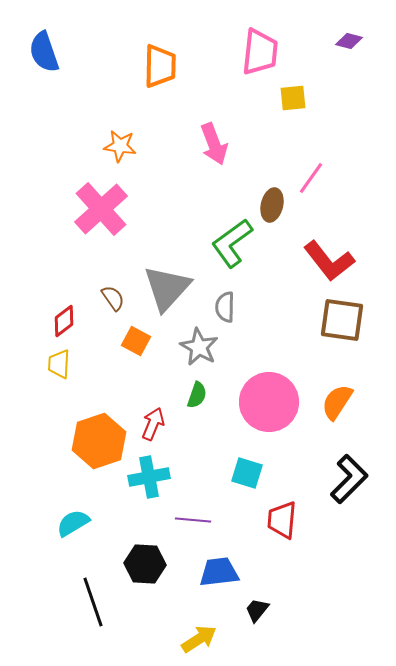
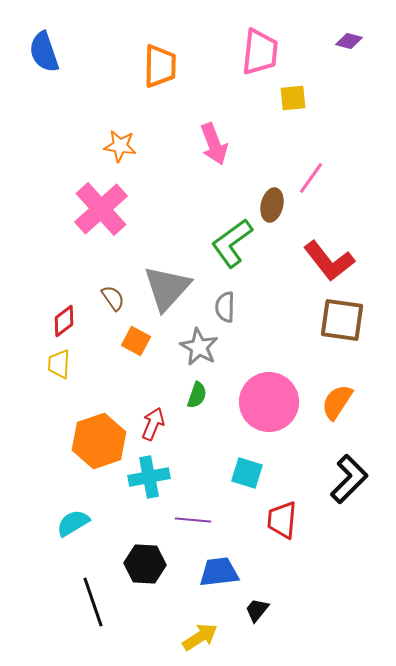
yellow arrow: moved 1 px right, 2 px up
